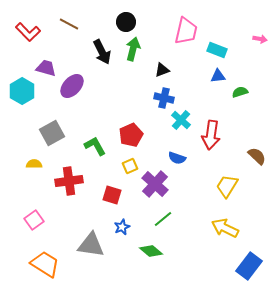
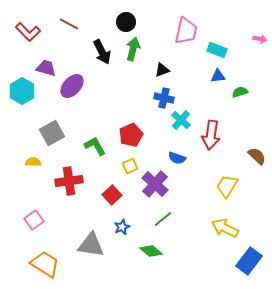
yellow semicircle: moved 1 px left, 2 px up
red square: rotated 30 degrees clockwise
blue rectangle: moved 5 px up
